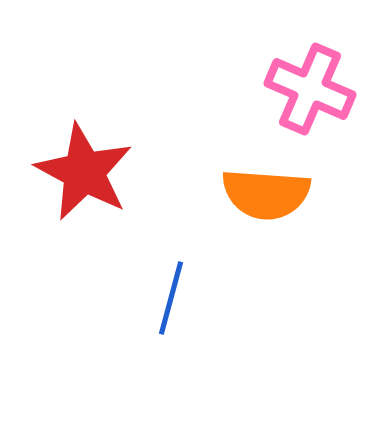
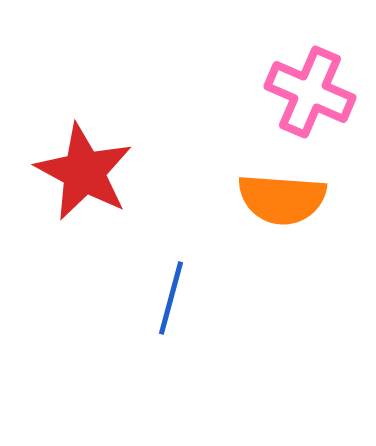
pink cross: moved 3 px down
orange semicircle: moved 16 px right, 5 px down
